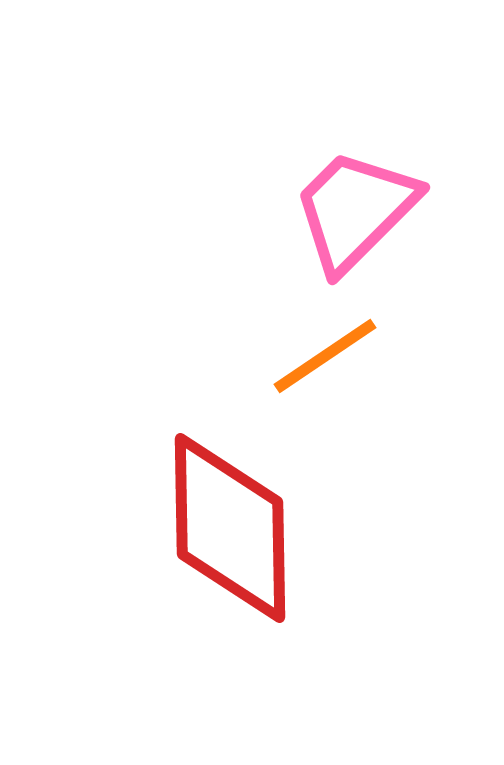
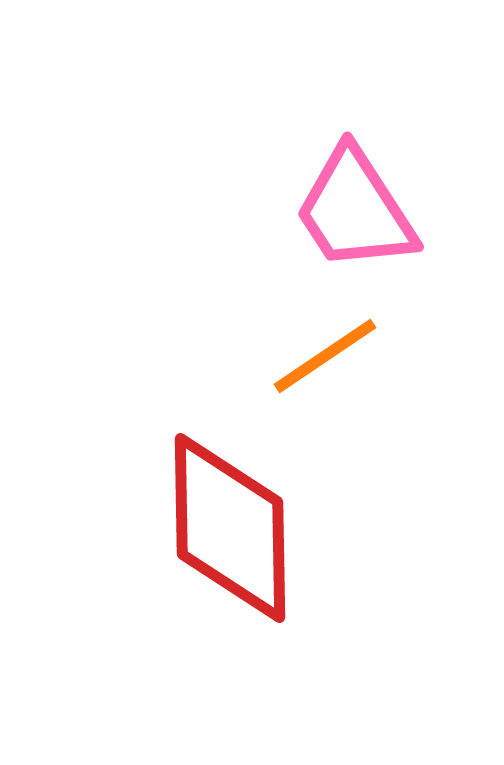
pink trapezoid: rotated 78 degrees counterclockwise
